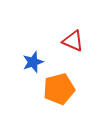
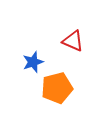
orange pentagon: moved 2 px left, 1 px up
